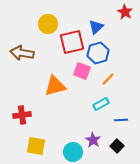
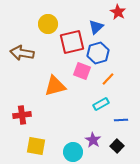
red star: moved 7 px left
